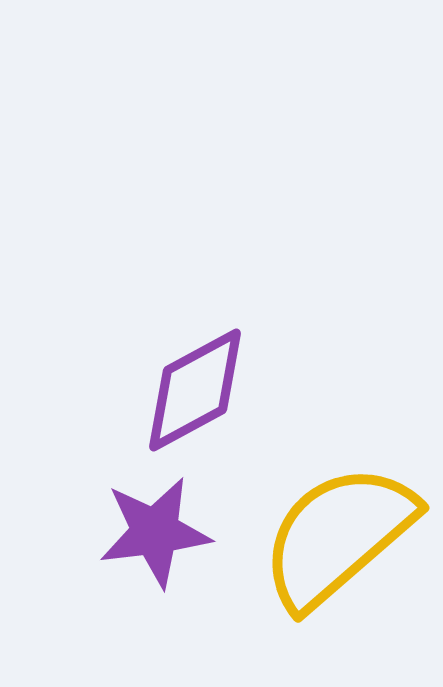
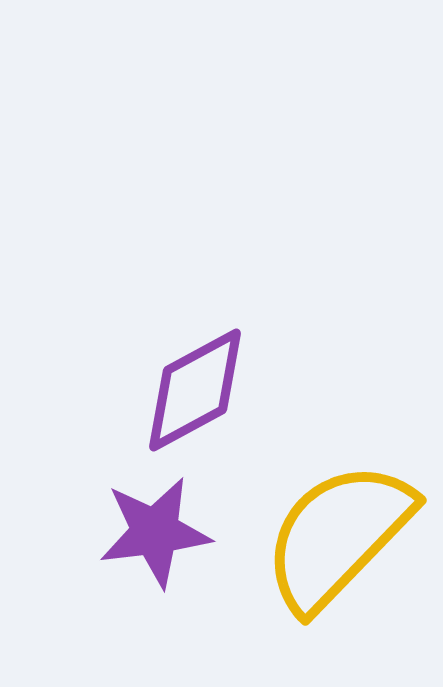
yellow semicircle: rotated 5 degrees counterclockwise
